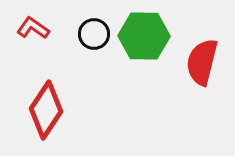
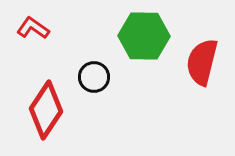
black circle: moved 43 px down
